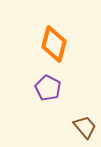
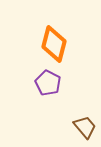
purple pentagon: moved 5 px up
